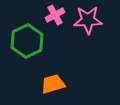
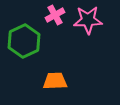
green hexagon: moved 3 px left
orange trapezoid: moved 2 px right, 3 px up; rotated 15 degrees clockwise
